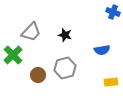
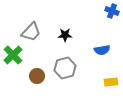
blue cross: moved 1 px left, 1 px up
black star: rotated 16 degrees counterclockwise
brown circle: moved 1 px left, 1 px down
